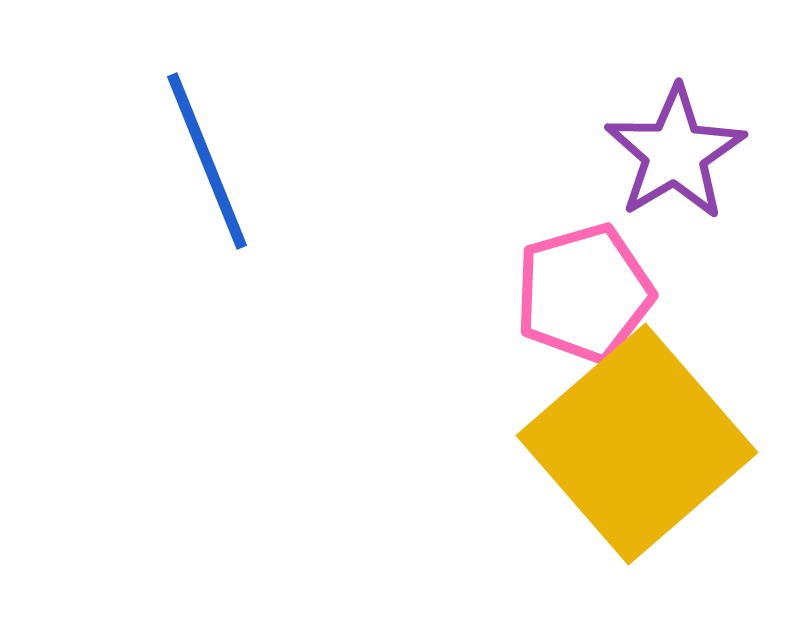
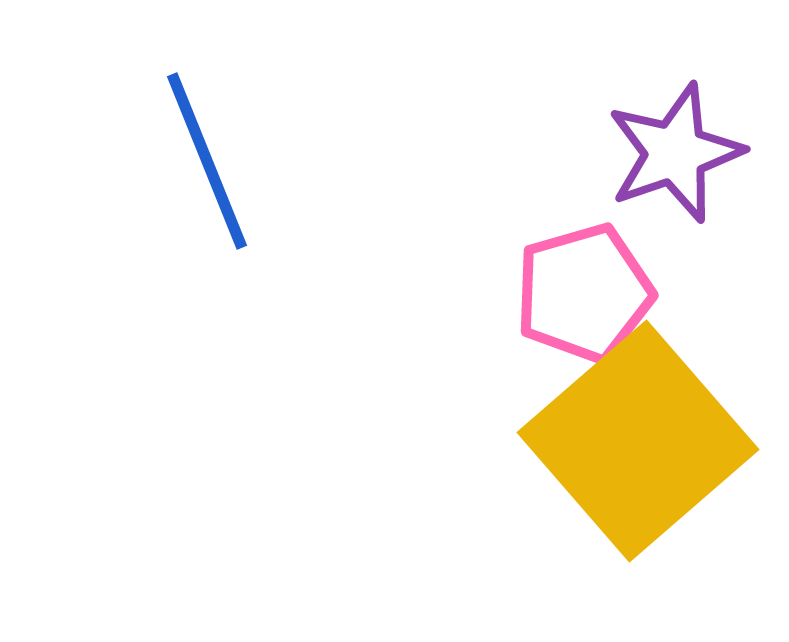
purple star: rotated 12 degrees clockwise
yellow square: moved 1 px right, 3 px up
